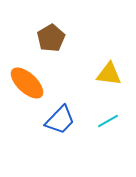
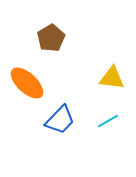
yellow triangle: moved 3 px right, 4 px down
